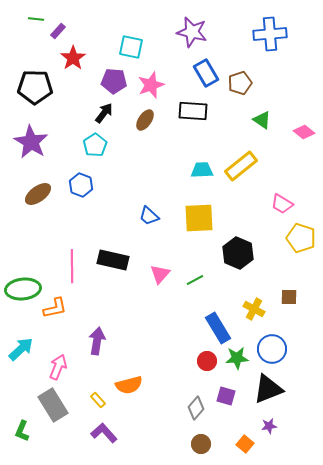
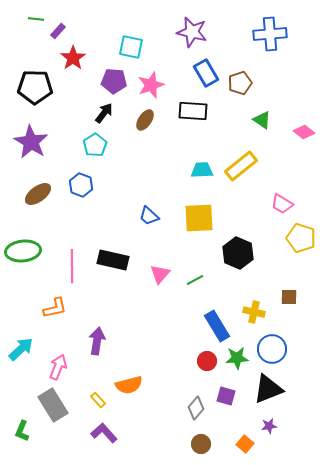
green ellipse at (23, 289): moved 38 px up
yellow cross at (254, 309): moved 3 px down; rotated 15 degrees counterclockwise
blue rectangle at (218, 328): moved 1 px left, 2 px up
